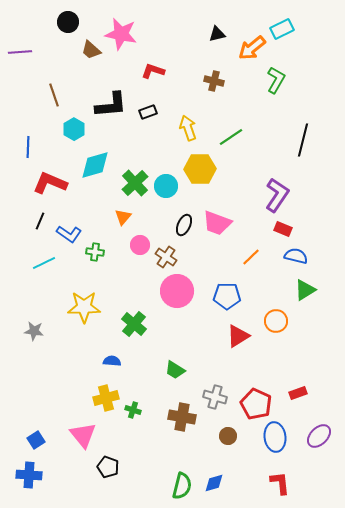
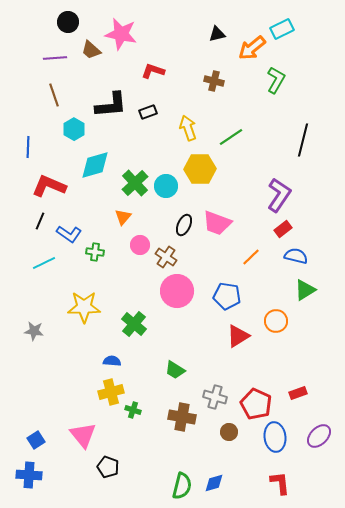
purple line at (20, 52): moved 35 px right, 6 px down
red L-shape at (50, 183): moved 1 px left, 3 px down
purple L-shape at (277, 195): moved 2 px right
red rectangle at (283, 229): rotated 60 degrees counterclockwise
blue pentagon at (227, 296): rotated 8 degrees clockwise
yellow cross at (106, 398): moved 5 px right, 6 px up
brown circle at (228, 436): moved 1 px right, 4 px up
